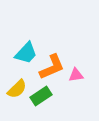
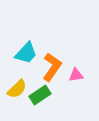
orange L-shape: rotated 32 degrees counterclockwise
green rectangle: moved 1 px left, 1 px up
